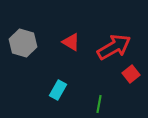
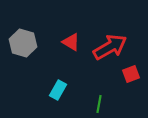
red arrow: moved 4 px left
red square: rotated 18 degrees clockwise
